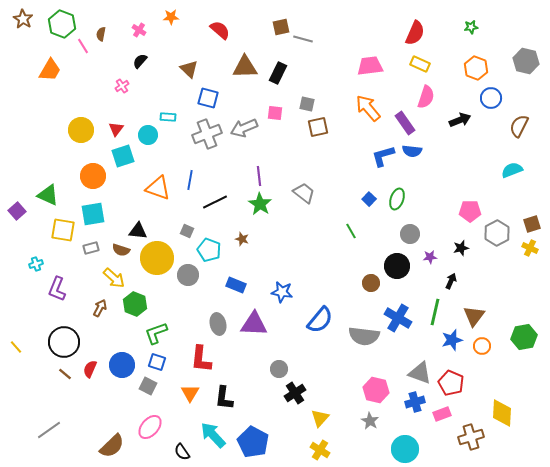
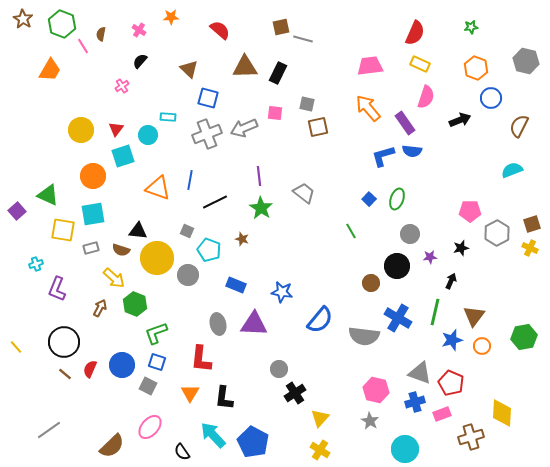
green star at (260, 204): moved 1 px right, 4 px down
